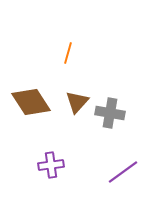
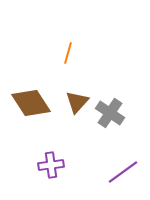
brown diamond: moved 1 px down
gray cross: rotated 24 degrees clockwise
